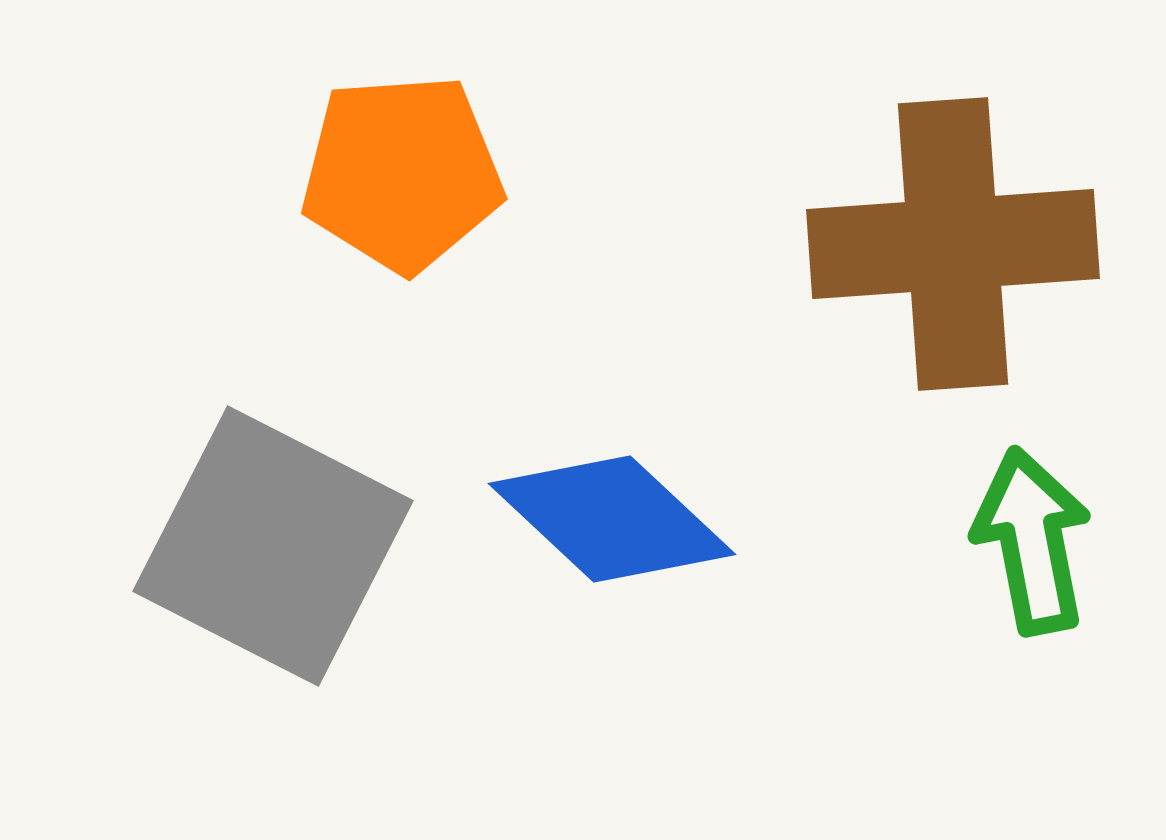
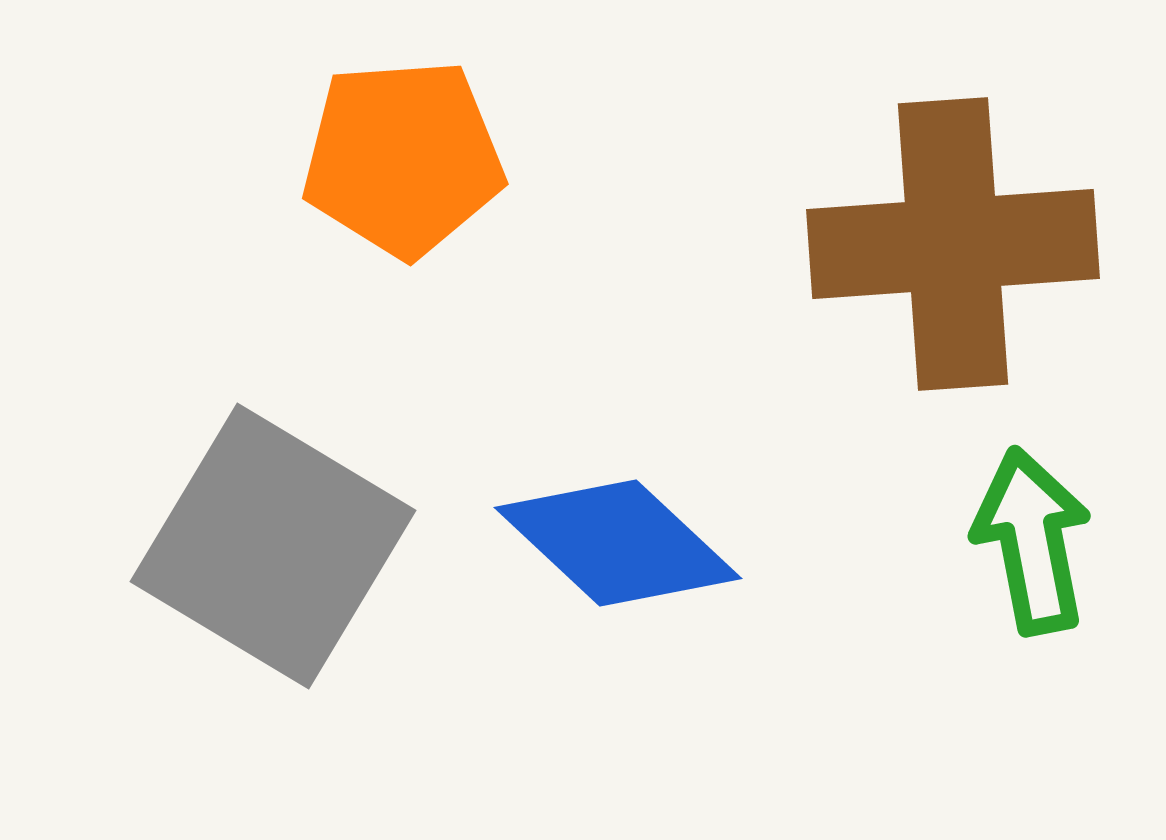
orange pentagon: moved 1 px right, 15 px up
blue diamond: moved 6 px right, 24 px down
gray square: rotated 4 degrees clockwise
